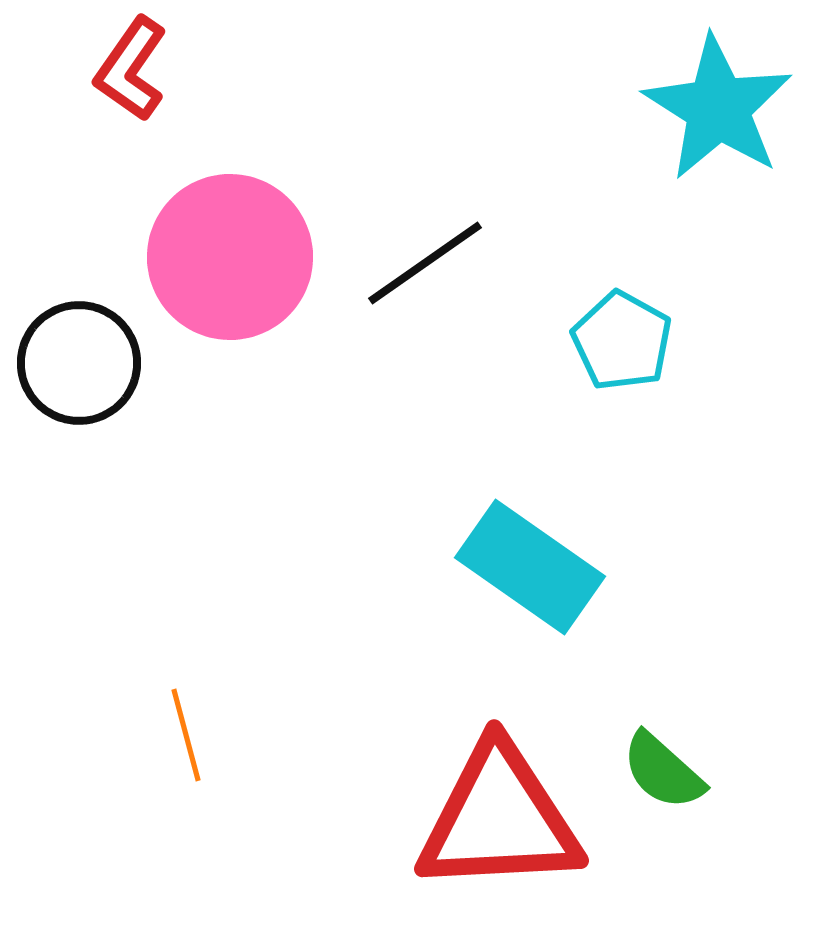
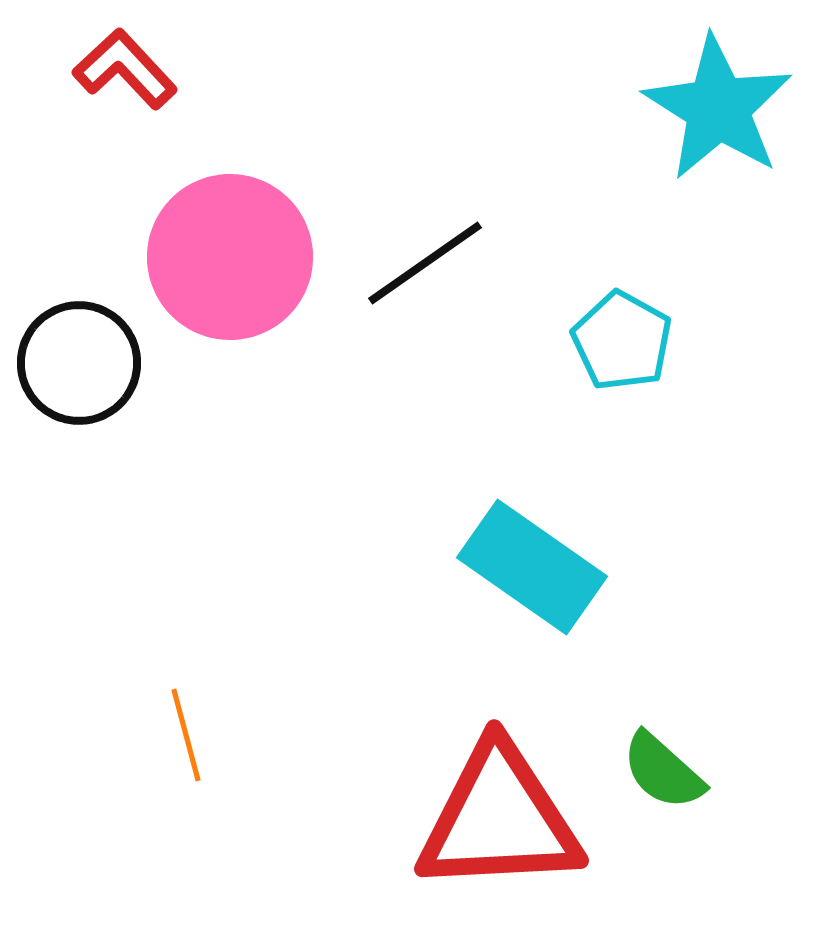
red L-shape: moved 6 px left; rotated 102 degrees clockwise
cyan rectangle: moved 2 px right
